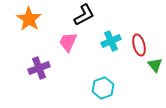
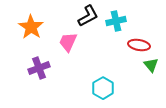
black L-shape: moved 4 px right, 1 px down
orange star: moved 2 px right, 8 px down
cyan cross: moved 5 px right, 20 px up; rotated 12 degrees clockwise
red ellipse: rotated 65 degrees counterclockwise
green triangle: moved 4 px left
cyan hexagon: rotated 10 degrees counterclockwise
